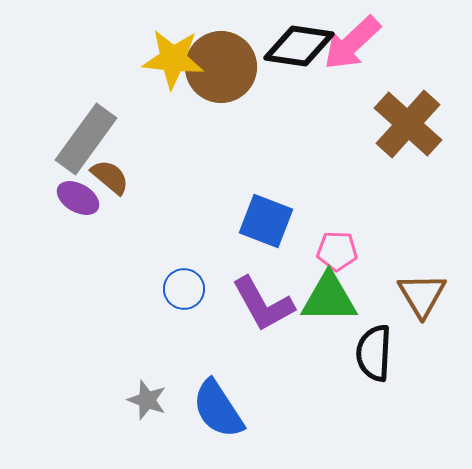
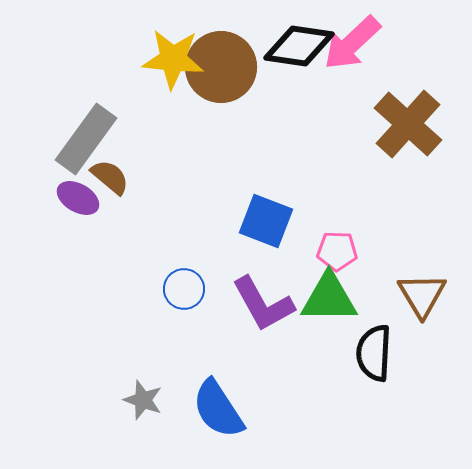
gray star: moved 4 px left
